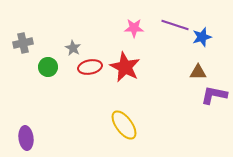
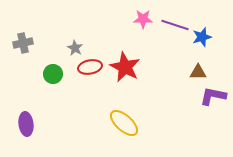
pink star: moved 9 px right, 9 px up
gray star: moved 2 px right
green circle: moved 5 px right, 7 px down
purple L-shape: moved 1 px left, 1 px down
yellow ellipse: moved 2 px up; rotated 12 degrees counterclockwise
purple ellipse: moved 14 px up
